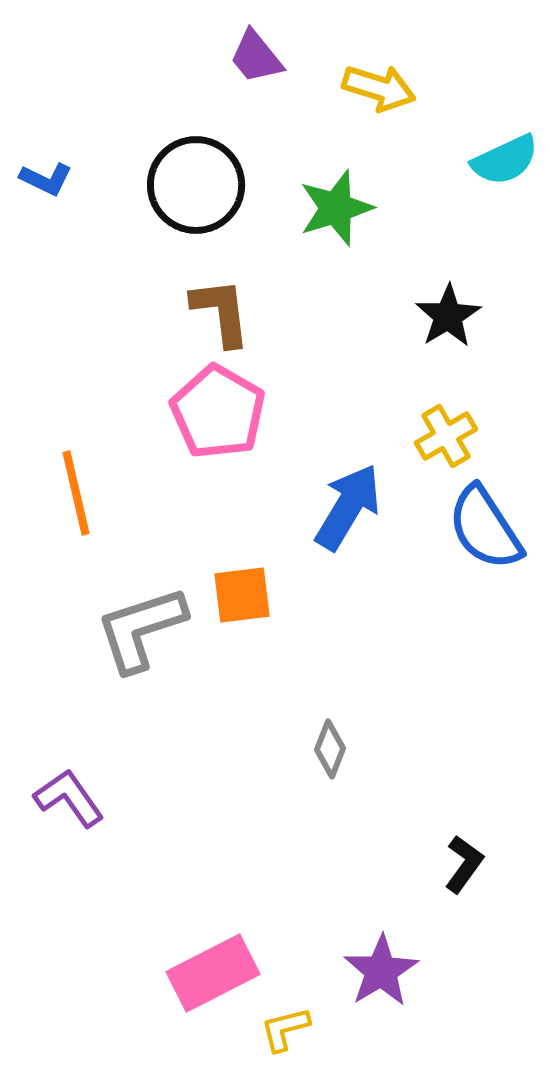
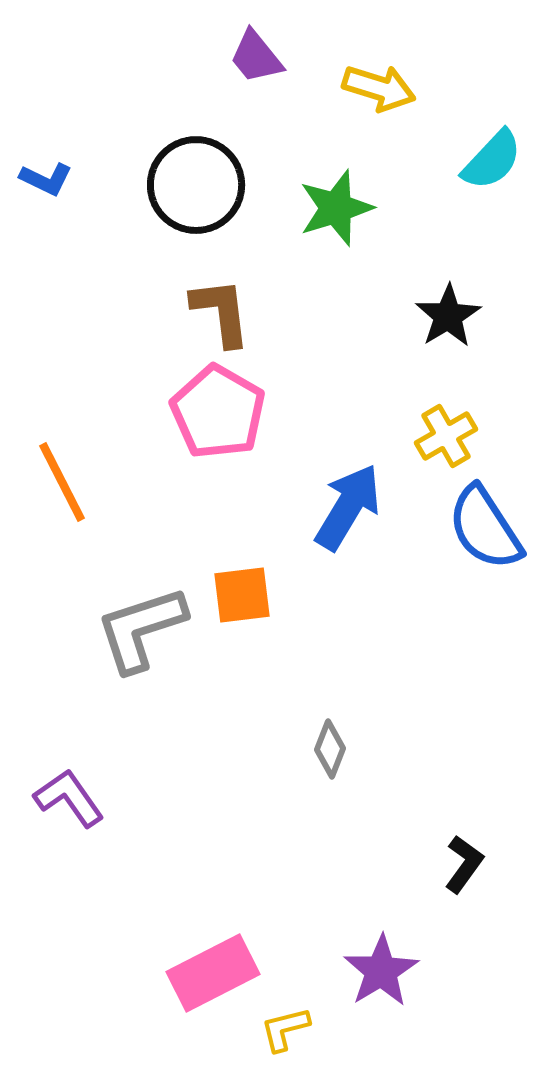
cyan semicircle: moved 13 px left; rotated 22 degrees counterclockwise
orange line: moved 14 px left, 11 px up; rotated 14 degrees counterclockwise
